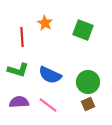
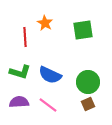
green square: rotated 30 degrees counterclockwise
red line: moved 3 px right
green L-shape: moved 2 px right, 2 px down
